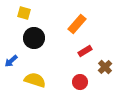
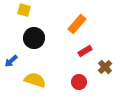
yellow square: moved 3 px up
red circle: moved 1 px left
